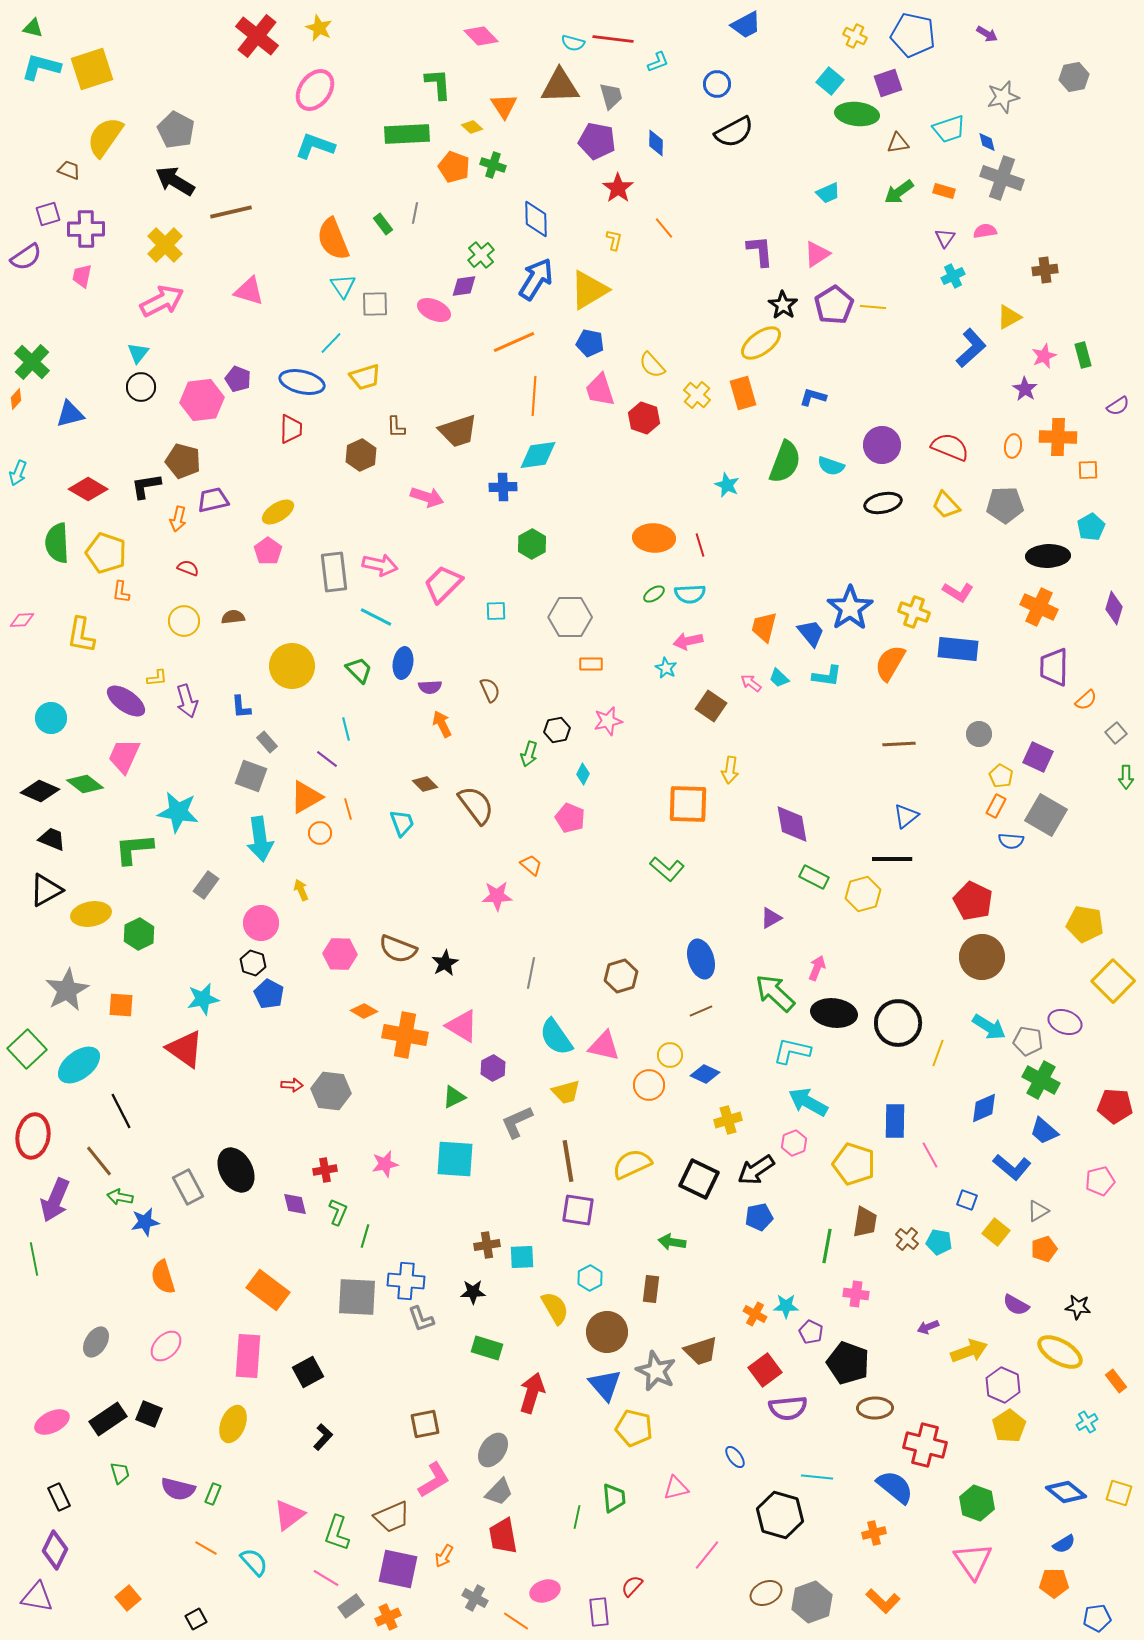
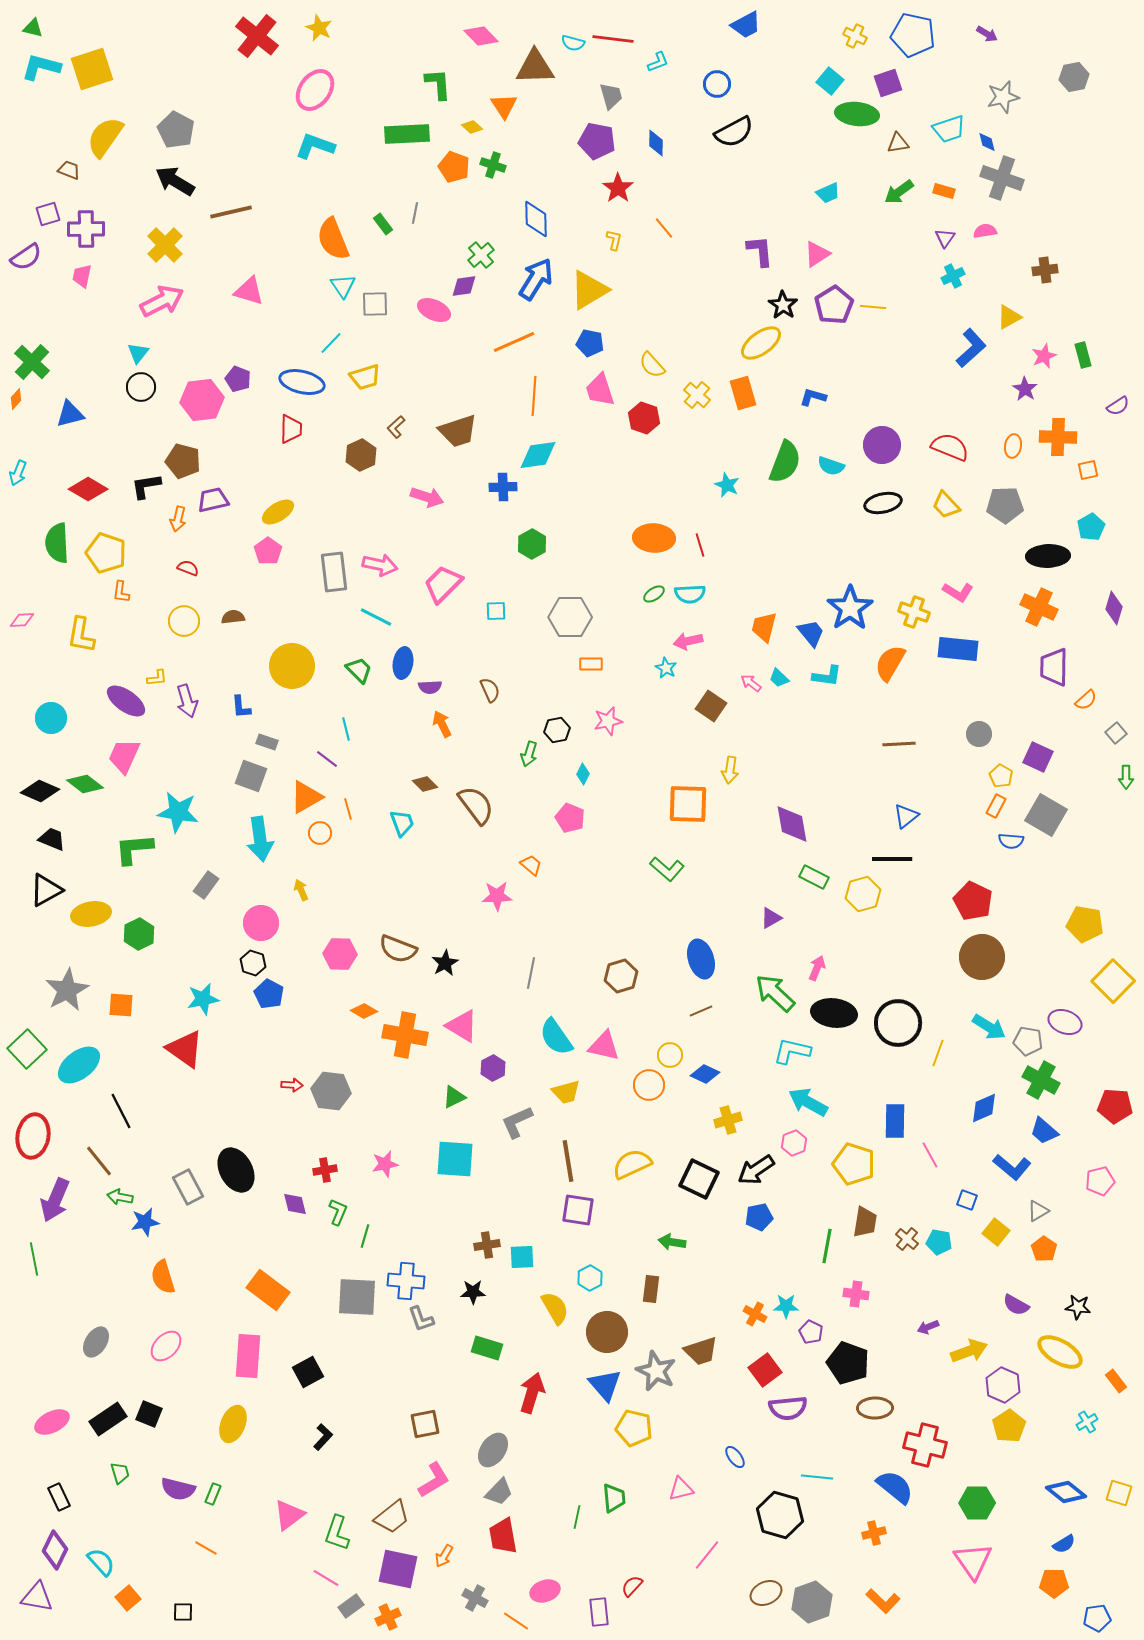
brown triangle at (560, 86): moved 25 px left, 19 px up
brown L-shape at (396, 427): rotated 50 degrees clockwise
orange square at (1088, 470): rotated 10 degrees counterclockwise
gray rectangle at (267, 742): rotated 30 degrees counterclockwise
orange pentagon at (1044, 1249): rotated 20 degrees counterclockwise
pink triangle at (676, 1488): moved 5 px right, 1 px down
green hexagon at (977, 1503): rotated 20 degrees counterclockwise
brown trapezoid at (392, 1517): rotated 15 degrees counterclockwise
cyan semicircle at (254, 1562): moved 153 px left
black square at (196, 1619): moved 13 px left, 7 px up; rotated 30 degrees clockwise
